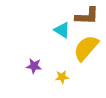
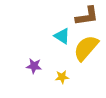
brown L-shape: rotated 10 degrees counterclockwise
cyan triangle: moved 6 px down
